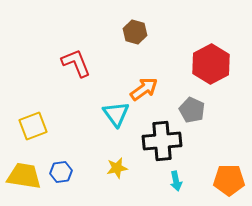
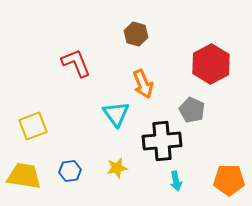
brown hexagon: moved 1 px right, 2 px down
orange arrow: moved 1 px left, 5 px up; rotated 104 degrees clockwise
blue hexagon: moved 9 px right, 1 px up
